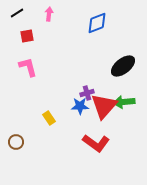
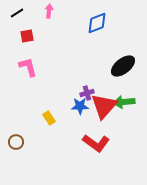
pink arrow: moved 3 px up
